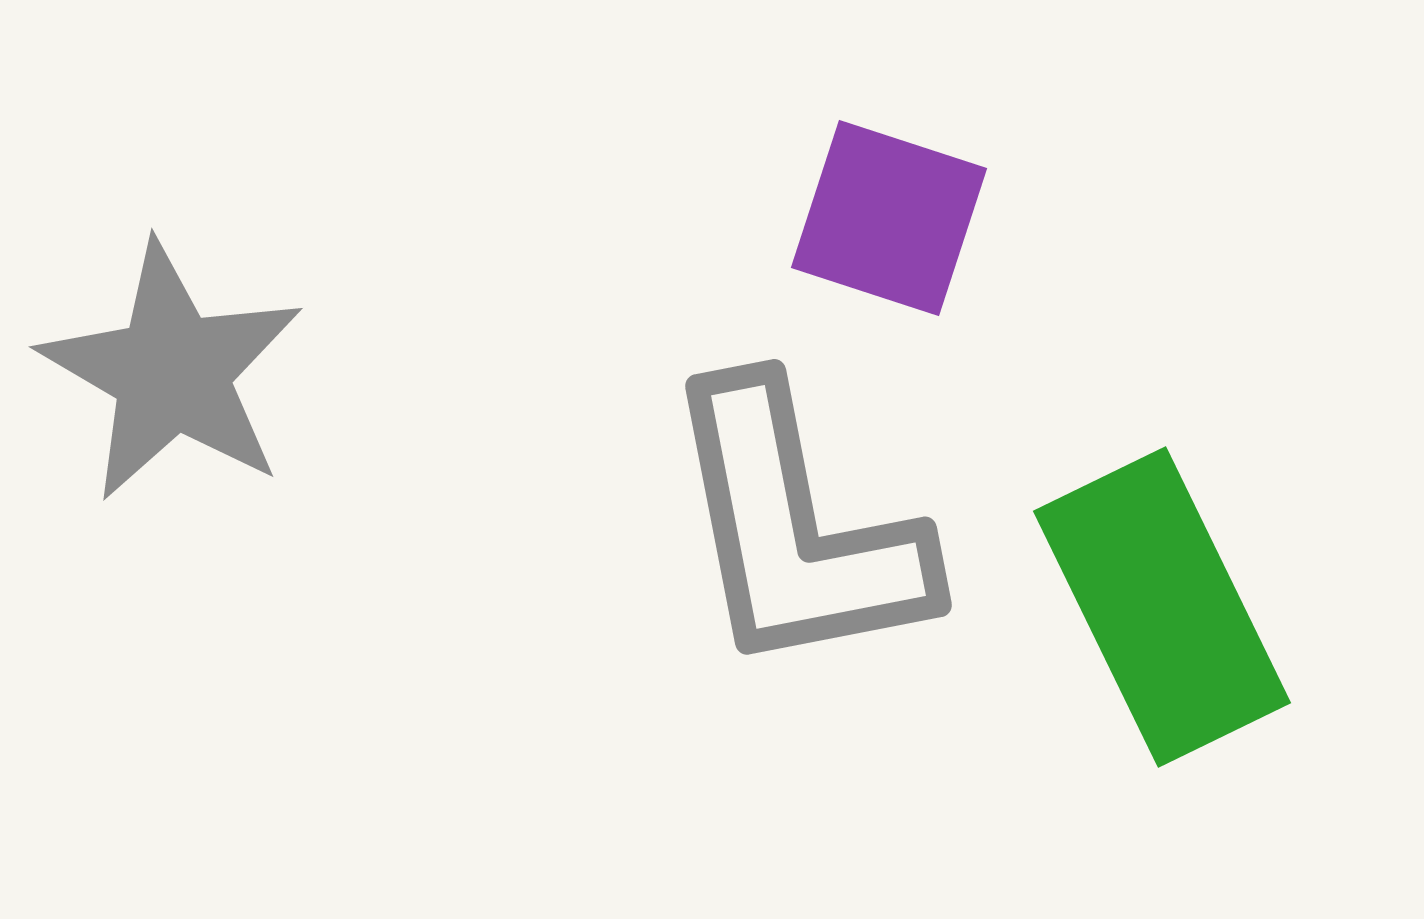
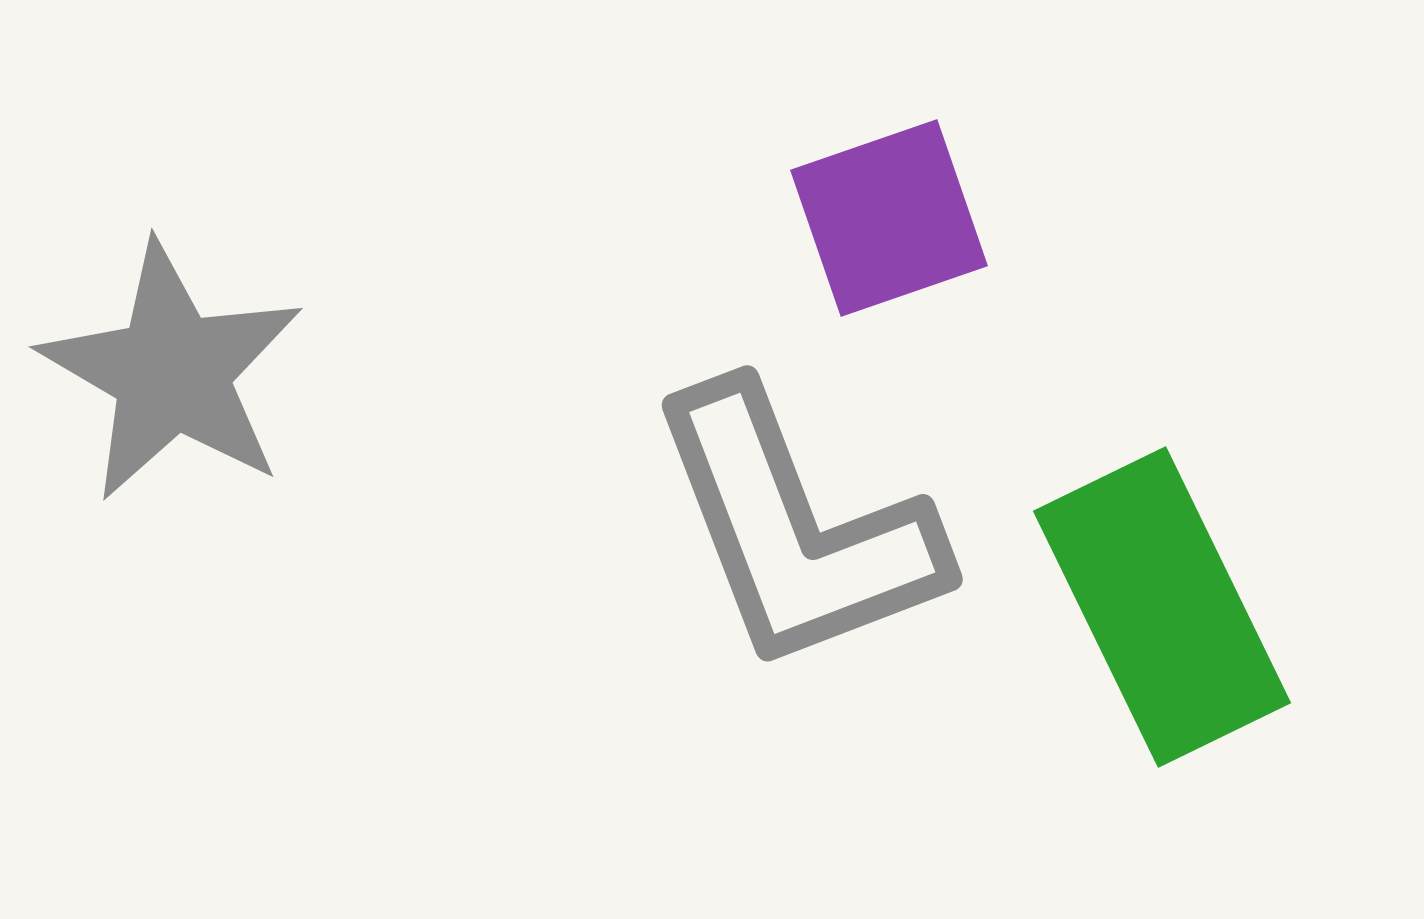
purple square: rotated 37 degrees counterclockwise
gray L-shape: rotated 10 degrees counterclockwise
